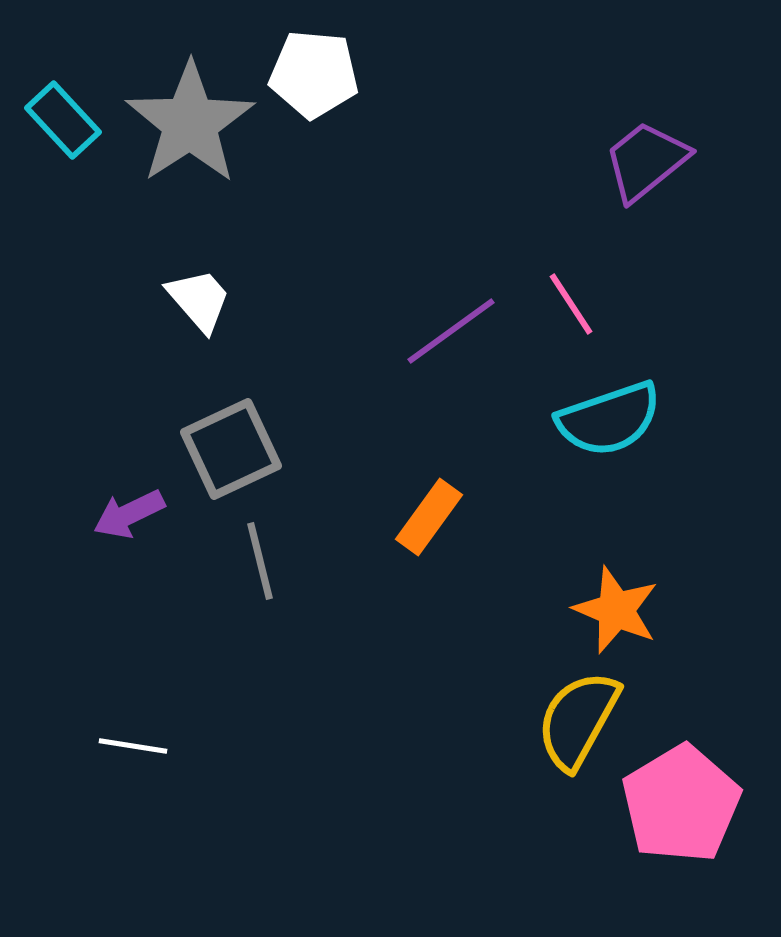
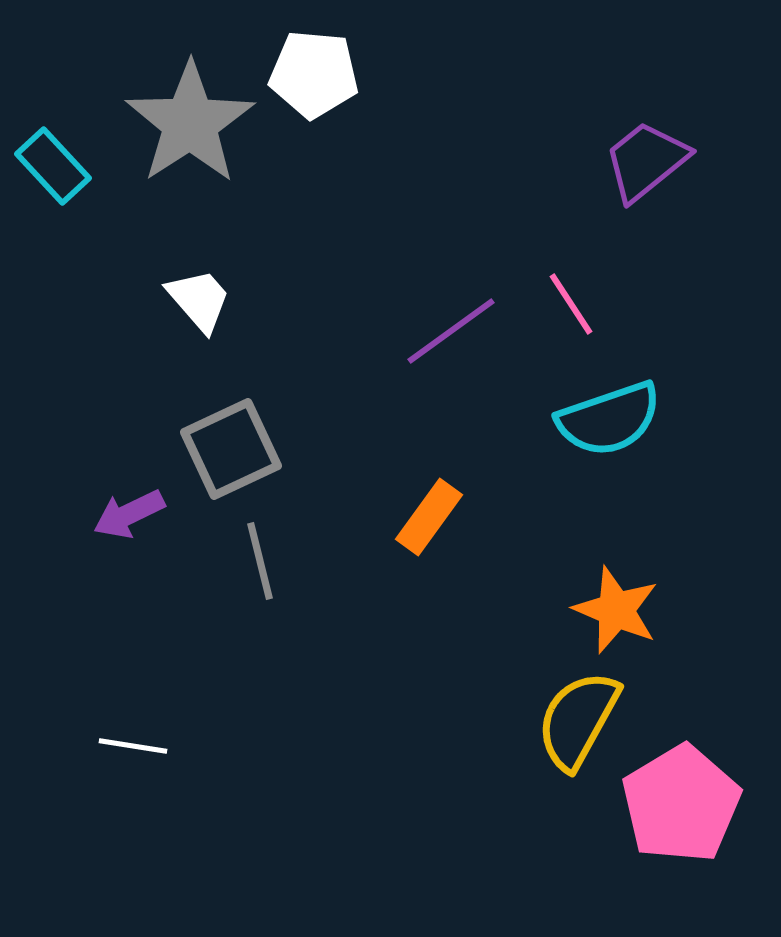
cyan rectangle: moved 10 px left, 46 px down
